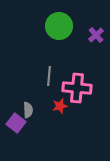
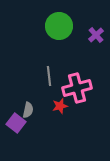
gray line: rotated 12 degrees counterclockwise
pink cross: rotated 20 degrees counterclockwise
gray semicircle: rotated 14 degrees clockwise
